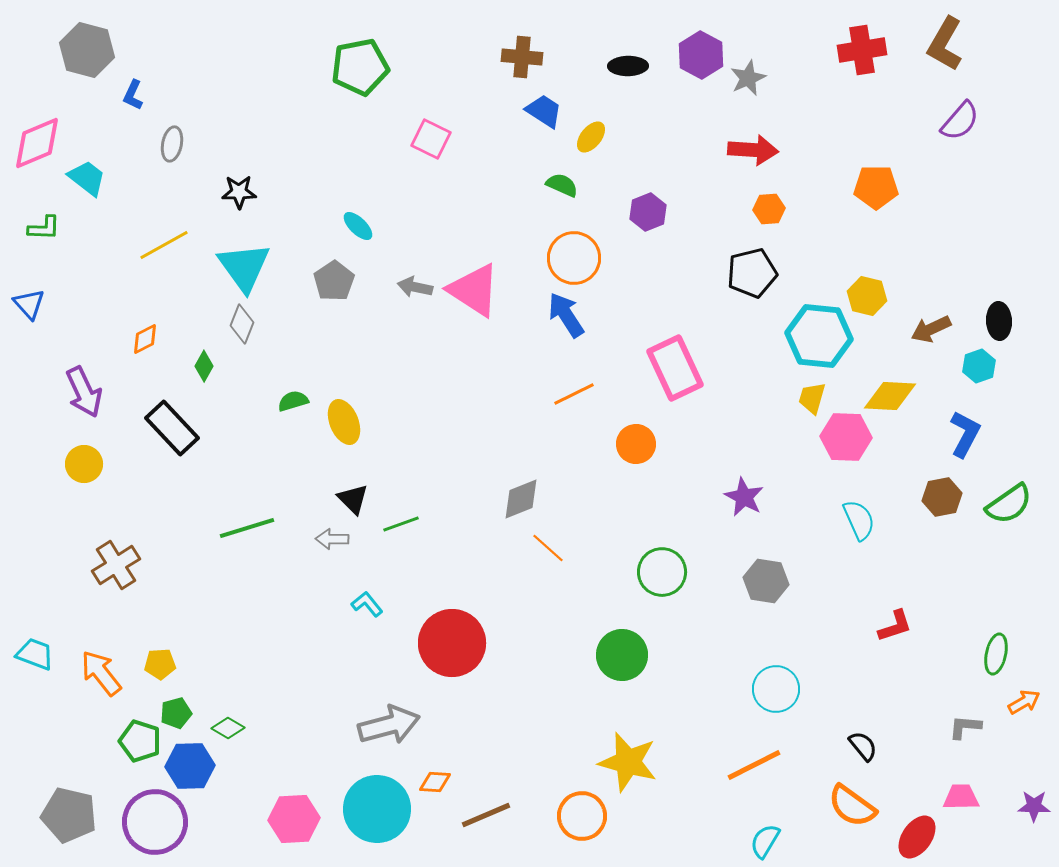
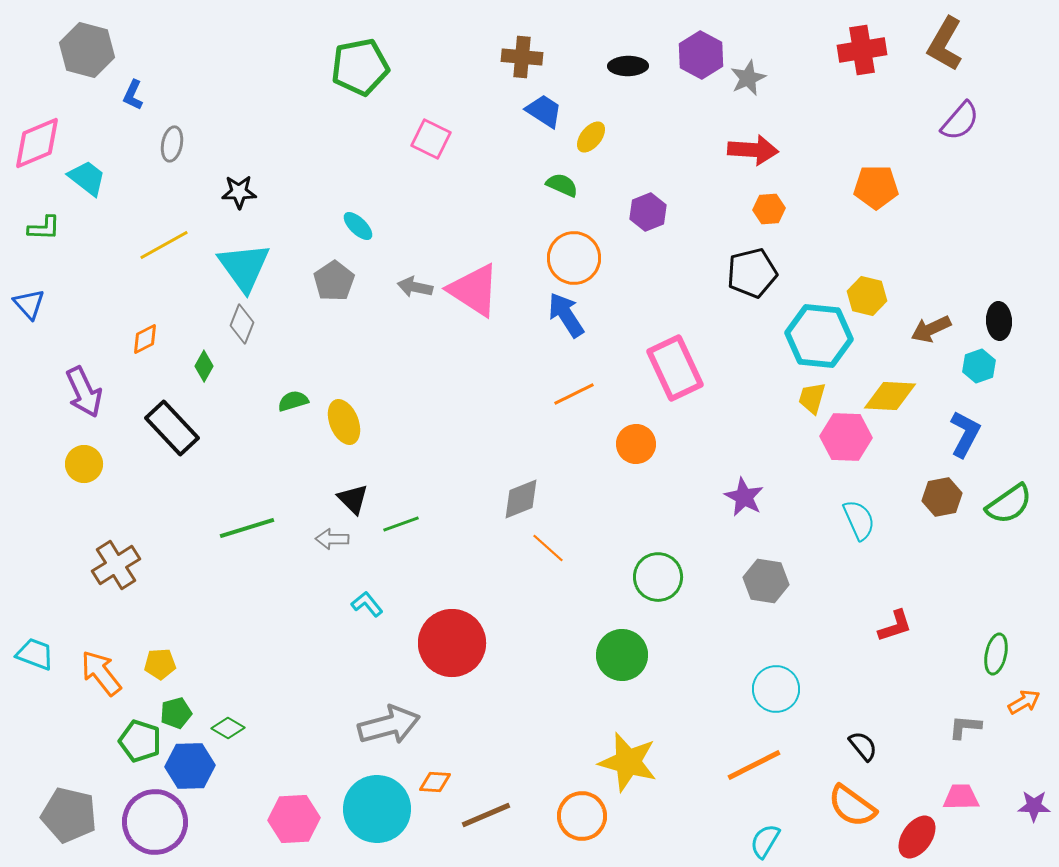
green circle at (662, 572): moved 4 px left, 5 px down
